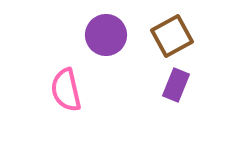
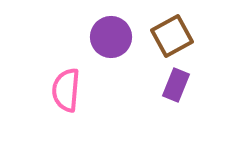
purple circle: moved 5 px right, 2 px down
pink semicircle: rotated 18 degrees clockwise
